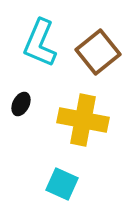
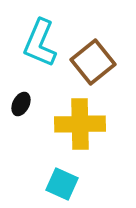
brown square: moved 5 px left, 10 px down
yellow cross: moved 3 px left, 4 px down; rotated 12 degrees counterclockwise
